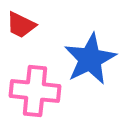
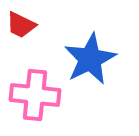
pink cross: moved 4 px down
